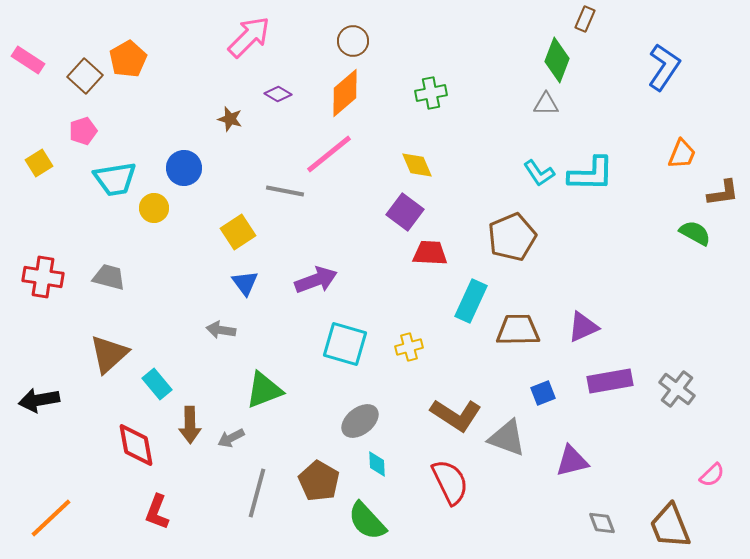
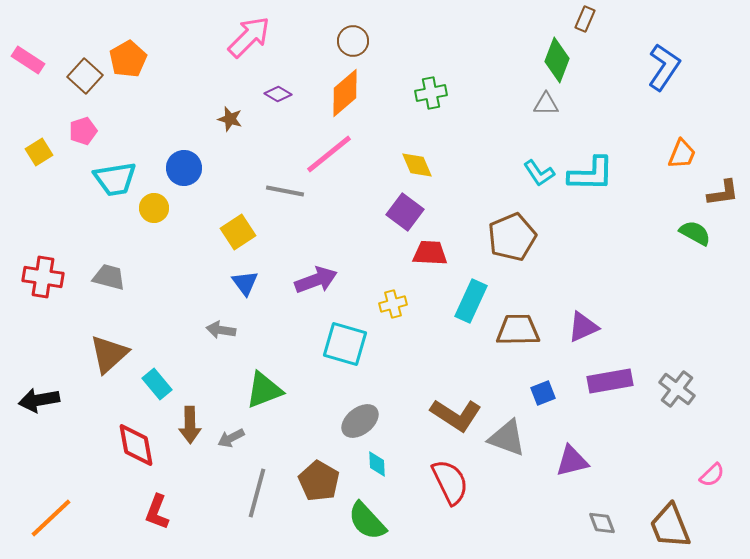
yellow square at (39, 163): moved 11 px up
yellow cross at (409, 347): moved 16 px left, 43 px up
